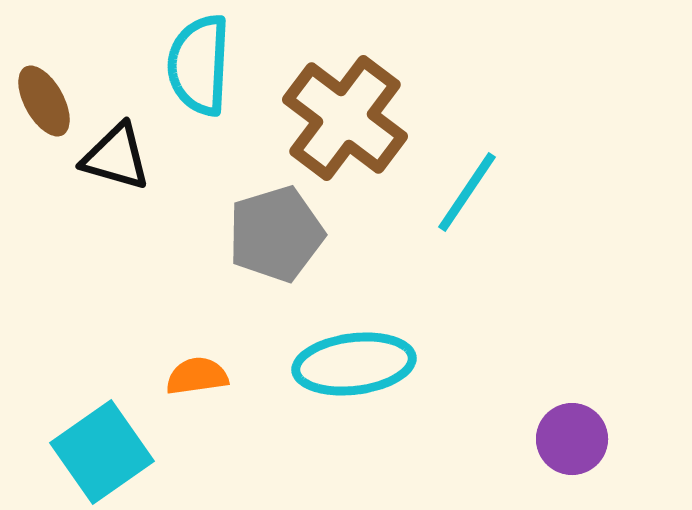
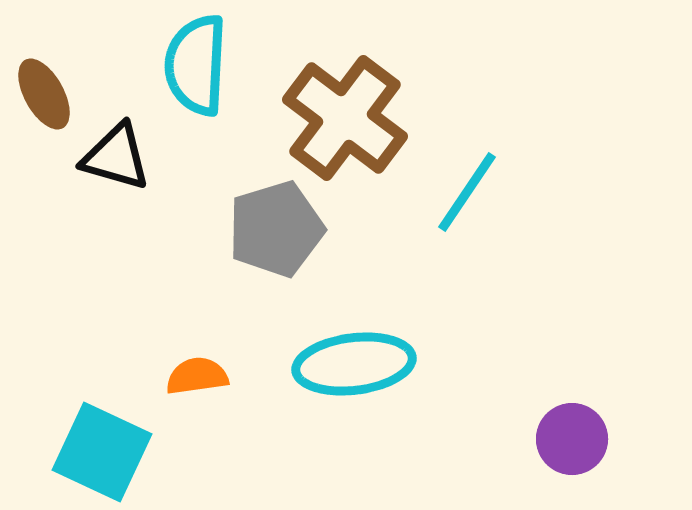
cyan semicircle: moved 3 px left
brown ellipse: moved 7 px up
gray pentagon: moved 5 px up
cyan square: rotated 30 degrees counterclockwise
